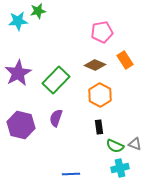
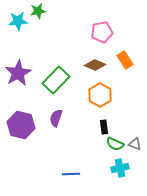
black rectangle: moved 5 px right
green semicircle: moved 2 px up
